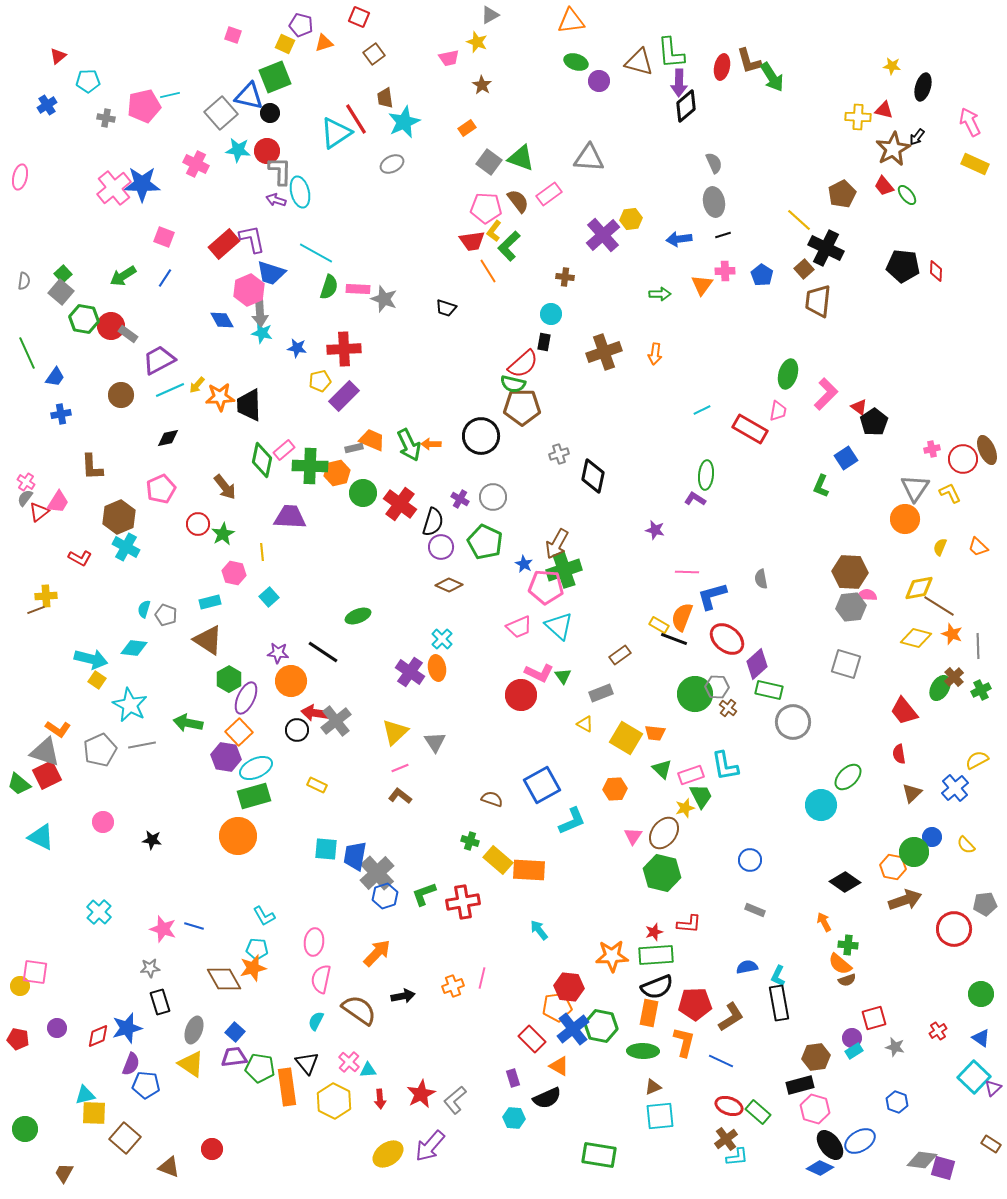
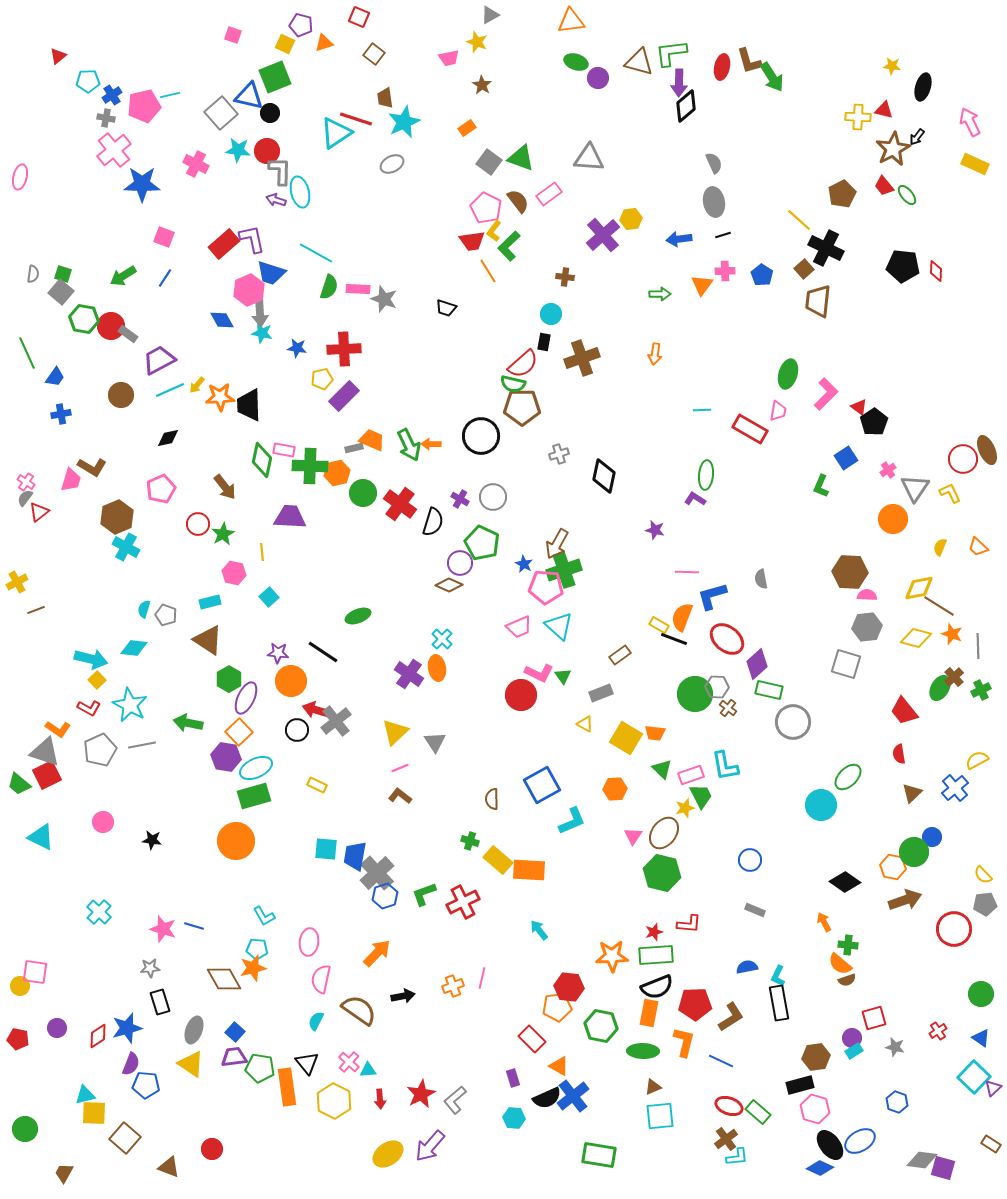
green L-shape at (671, 53): rotated 88 degrees clockwise
brown square at (374, 54): rotated 15 degrees counterclockwise
purple circle at (599, 81): moved 1 px left, 3 px up
blue cross at (47, 105): moved 65 px right, 10 px up
red line at (356, 119): rotated 40 degrees counterclockwise
pink cross at (114, 188): moved 38 px up
pink pentagon at (486, 208): rotated 24 degrees clockwise
green square at (63, 274): rotated 30 degrees counterclockwise
gray semicircle at (24, 281): moved 9 px right, 7 px up
brown cross at (604, 352): moved 22 px left, 6 px down
yellow pentagon at (320, 381): moved 2 px right, 2 px up
cyan line at (702, 410): rotated 24 degrees clockwise
pink cross at (932, 449): moved 44 px left, 21 px down; rotated 21 degrees counterclockwise
pink rectangle at (284, 450): rotated 50 degrees clockwise
brown L-shape at (92, 467): rotated 56 degrees counterclockwise
black diamond at (593, 476): moved 11 px right
pink trapezoid at (58, 502): moved 13 px right, 22 px up; rotated 15 degrees counterclockwise
brown hexagon at (119, 517): moved 2 px left
orange circle at (905, 519): moved 12 px left
green pentagon at (485, 542): moved 3 px left, 1 px down
purple circle at (441, 547): moved 19 px right, 16 px down
red L-shape at (80, 558): moved 9 px right, 150 px down
yellow cross at (46, 596): moved 29 px left, 14 px up; rotated 25 degrees counterclockwise
gray hexagon at (851, 607): moved 16 px right, 20 px down
purple cross at (410, 672): moved 1 px left, 2 px down
yellow square at (97, 680): rotated 12 degrees clockwise
red arrow at (315, 713): moved 1 px right, 3 px up; rotated 8 degrees clockwise
brown semicircle at (492, 799): rotated 110 degrees counterclockwise
orange circle at (238, 836): moved 2 px left, 5 px down
yellow semicircle at (966, 845): moved 17 px right, 30 px down
red cross at (463, 902): rotated 16 degrees counterclockwise
pink ellipse at (314, 942): moved 5 px left
blue cross at (573, 1029): moved 67 px down
red diamond at (98, 1036): rotated 10 degrees counterclockwise
